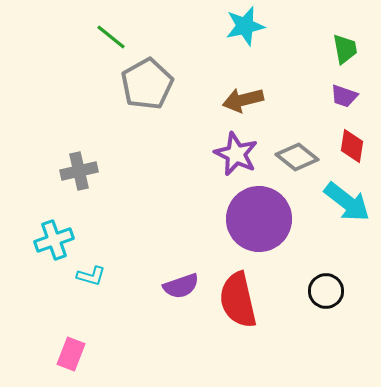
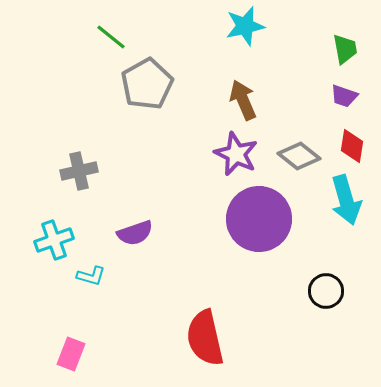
brown arrow: rotated 81 degrees clockwise
gray diamond: moved 2 px right, 1 px up
cyan arrow: moved 1 px left, 2 px up; rotated 36 degrees clockwise
purple semicircle: moved 46 px left, 53 px up
red semicircle: moved 33 px left, 38 px down
